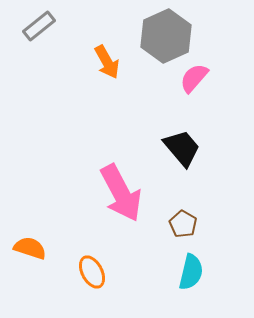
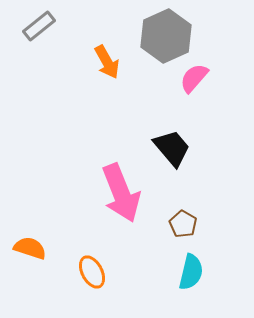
black trapezoid: moved 10 px left
pink arrow: rotated 6 degrees clockwise
